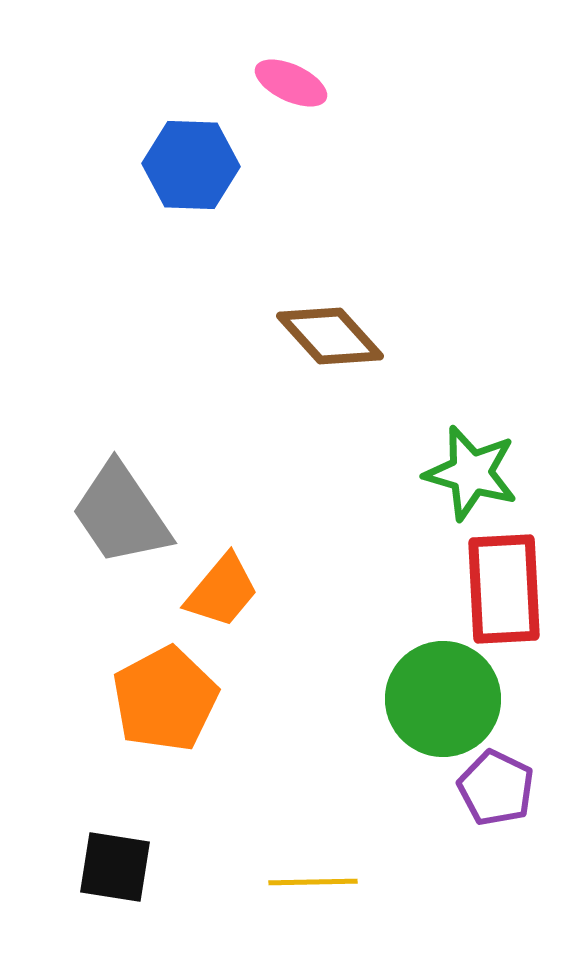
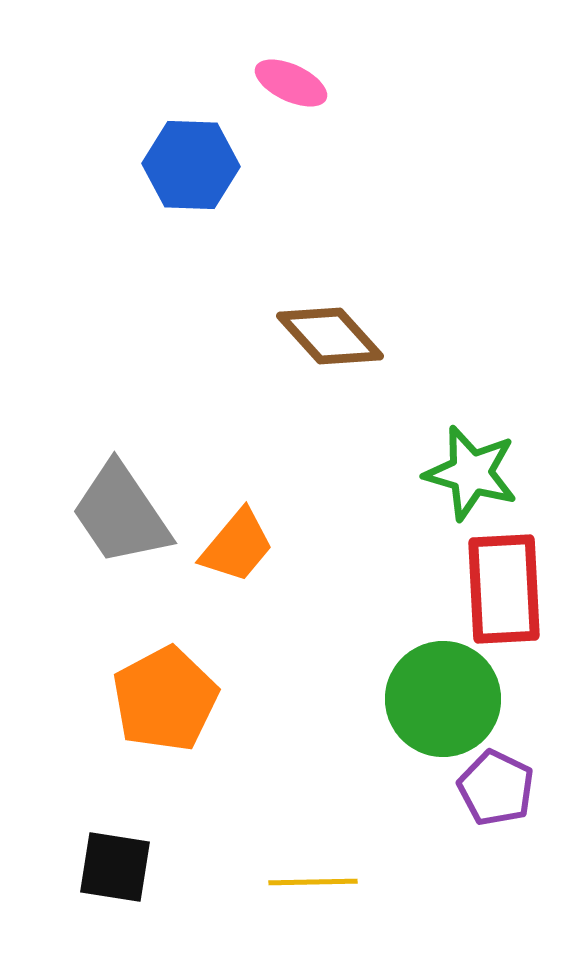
orange trapezoid: moved 15 px right, 45 px up
